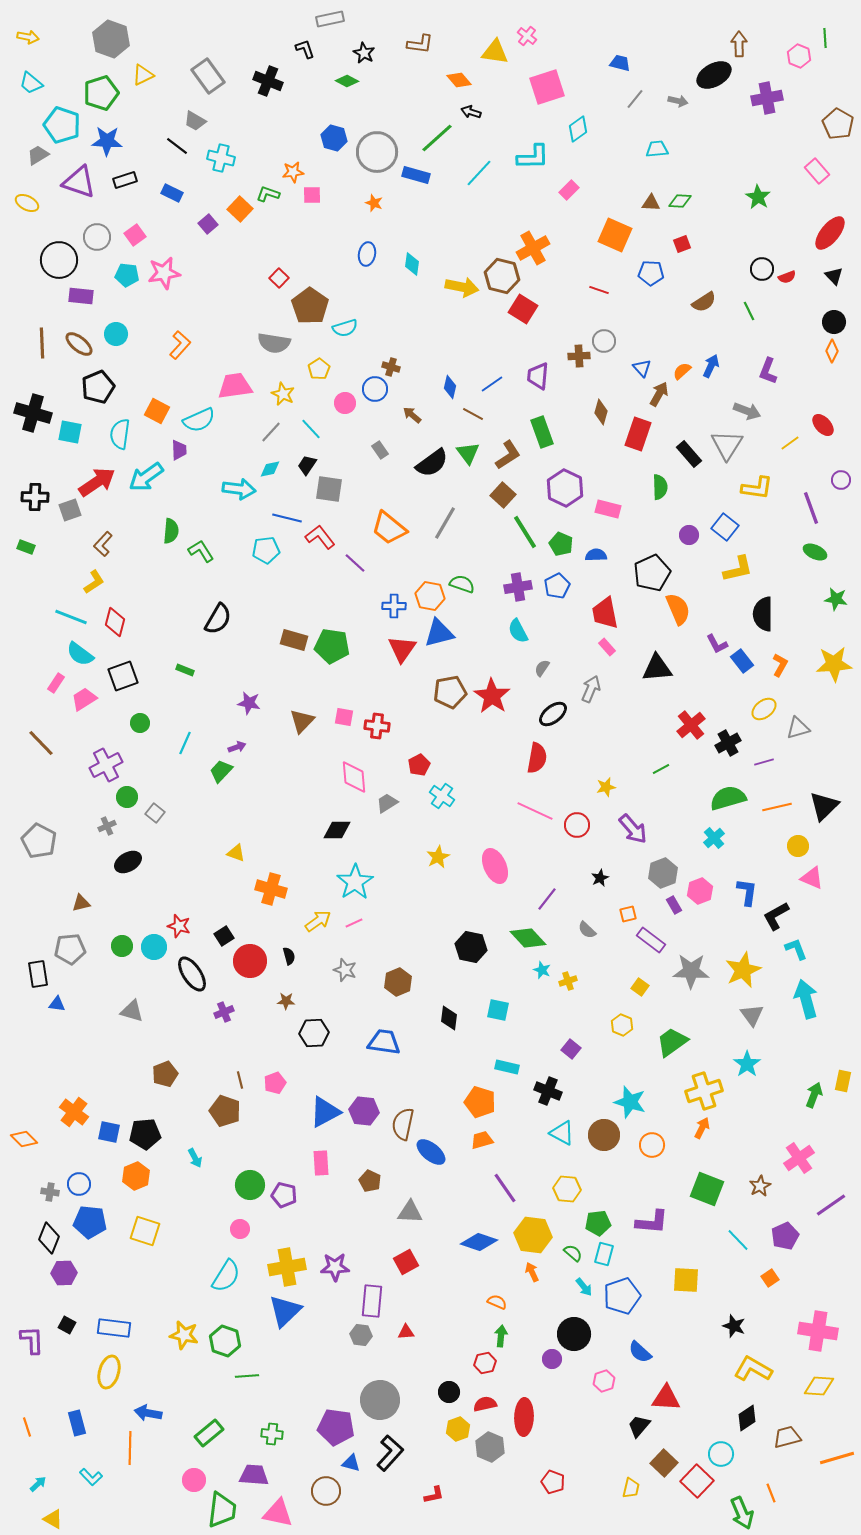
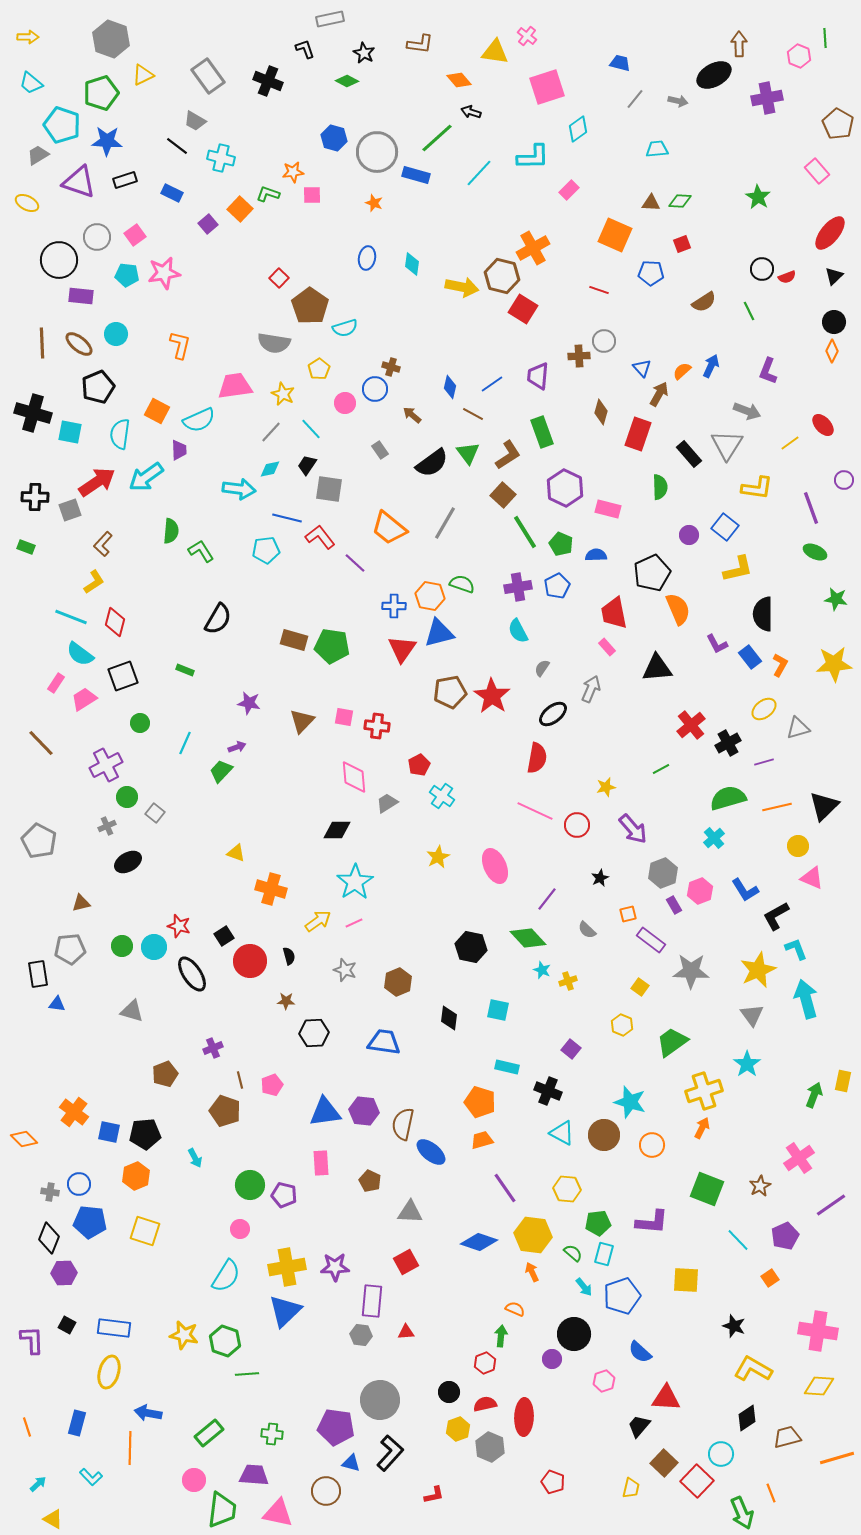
yellow arrow at (28, 37): rotated 10 degrees counterclockwise
blue ellipse at (367, 254): moved 4 px down
black triangle at (834, 276): rotated 30 degrees clockwise
orange L-shape at (180, 345): rotated 28 degrees counterclockwise
purple circle at (841, 480): moved 3 px right
red trapezoid at (605, 613): moved 9 px right
blue rectangle at (742, 661): moved 8 px right, 4 px up
blue L-shape at (747, 892): moved 2 px left, 2 px up; rotated 140 degrees clockwise
yellow star at (743, 970): moved 15 px right
purple cross at (224, 1012): moved 11 px left, 36 px down
pink pentagon at (275, 1083): moved 3 px left, 2 px down
blue triangle at (325, 1112): rotated 20 degrees clockwise
orange semicircle at (497, 1302): moved 18 px right, 7 px down
red hexagon at (485, 1363): rotated 10 degrees counterclockwise
green line at (247, 1376): moved 2 px up
blue rectangle at (77, 1423): rotated 30 degrees clockwise
